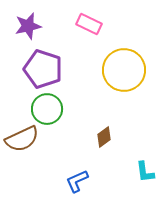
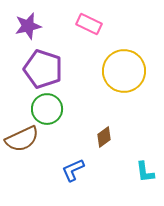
yellow circle: moved 1 px down
blue L-shape: moved 4 px left, 11 px up
